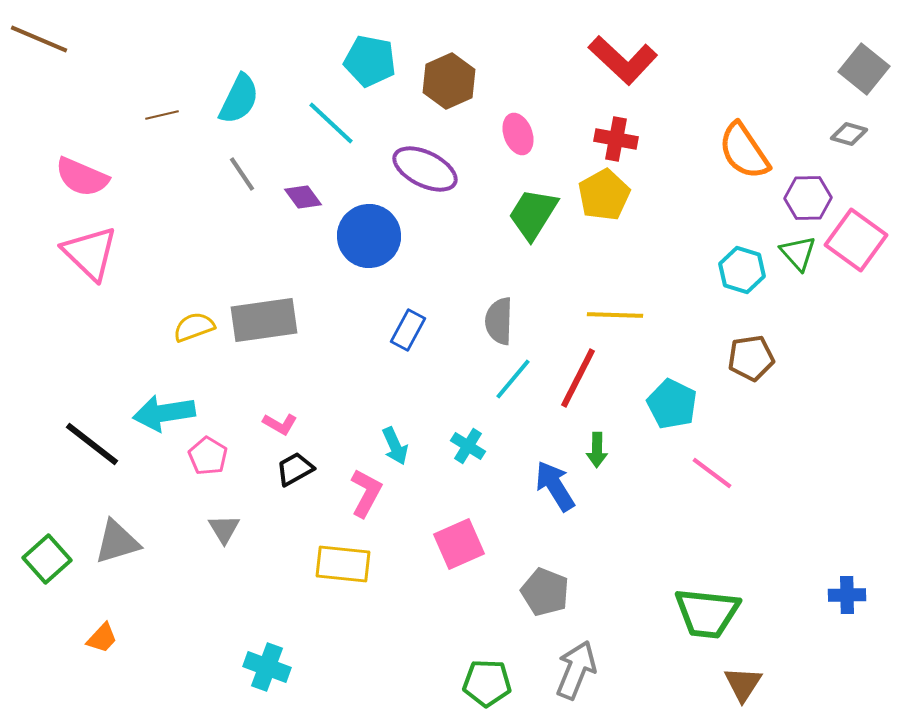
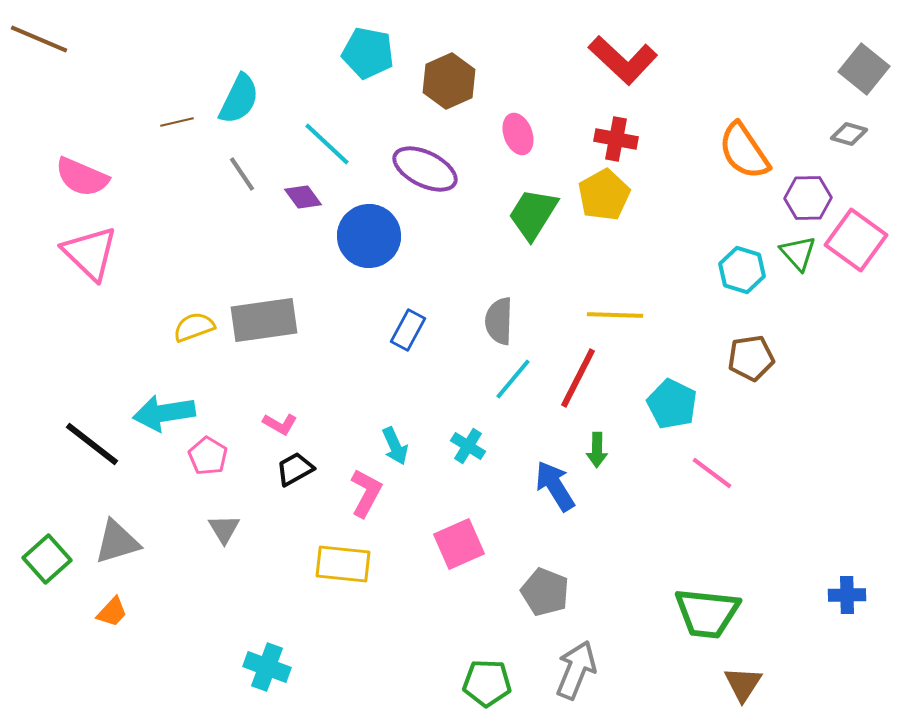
cyan pentagon at (370, 61): moved 2 px left, 8 px up
brown line at (162, 115): moved 15 px right, 7 px down
cyan line at (331, 123): moved 4 px left, 21 px down
orange trapezoid at (102, 638): moved 10 px right, 26 px up
